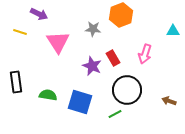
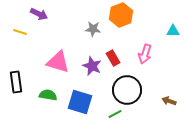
pink triangle: moved 20 px down; rotated 40 degrees counterclockwise
